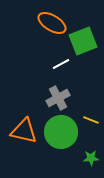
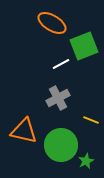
green square: moved 1 px right, 5 px down
green circle: moved 13 px down
green star: moved 5 px left, 3 px down; rotated 21 degrees counterclockwise
